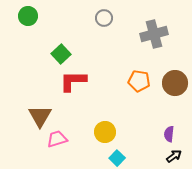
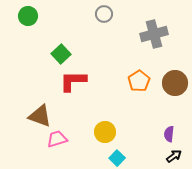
gray circle: moved 4 px up
orange pentagon: rotated 30 degrees clockwise
brown triangle: rotated 40 degrees counterclockwise
